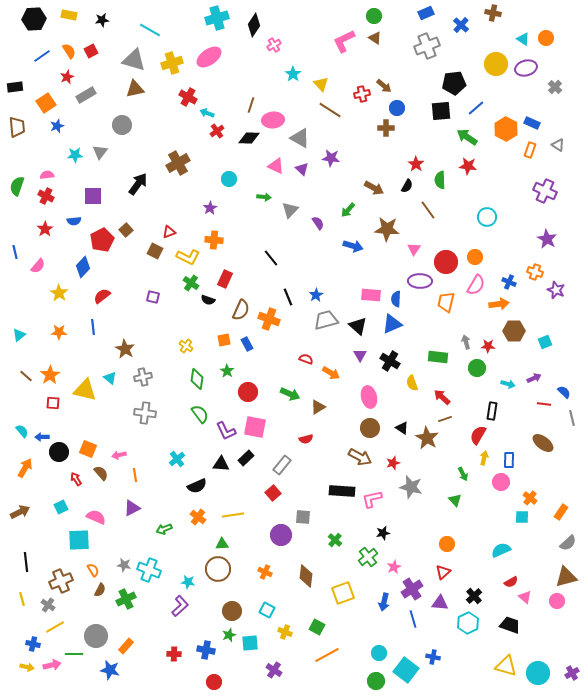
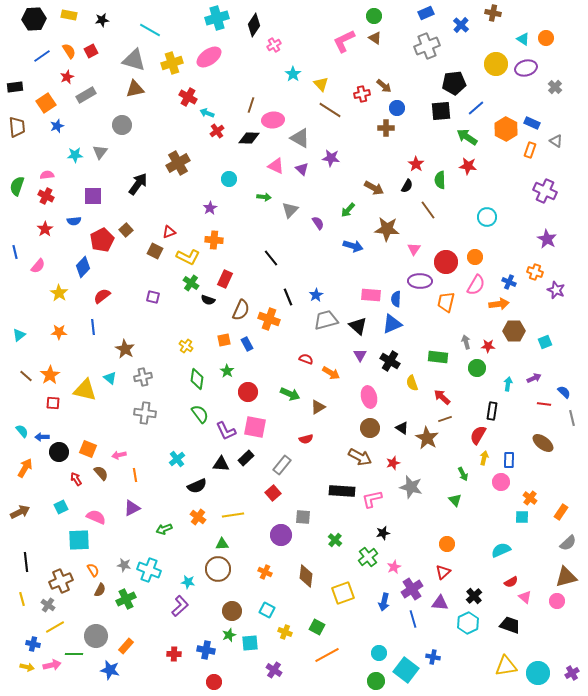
gray triangle at (558, 145): moved 2 px left, 4 px up
cyan arrow at (508, 384): rotated 96 degrees counterclockwise
yellow triangle at (506, 666): rotated 25 degrees counterclockwise
